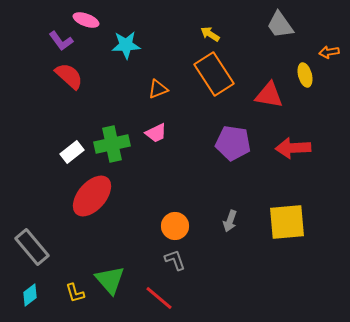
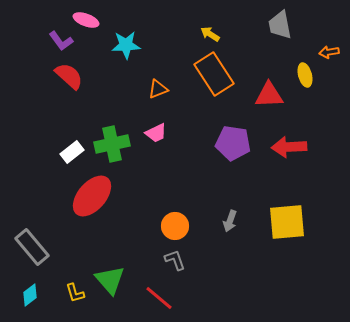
gray trapezoid: rotated 24 degrees clockwise
red triangle: rotated 12 degrees counterclockwise
red arrow: moved 4 px left, 1 px up
